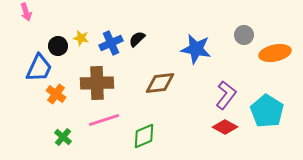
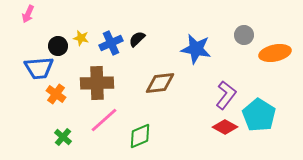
pink arrow: moved 2 px right, 2 px down; rotated 42 degrees clockwise
blue trapezoid: rotated 60 degrees clockwise
cyan pentagon: moved 8 px left, 4 px down
pink line: rotated 24 degrees counterclockwise
green diamond: moved 4 px left
